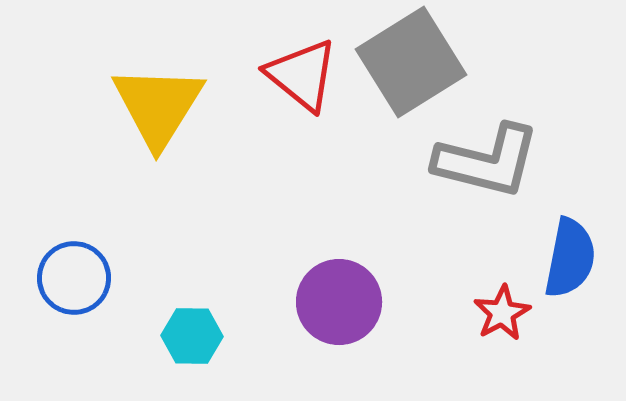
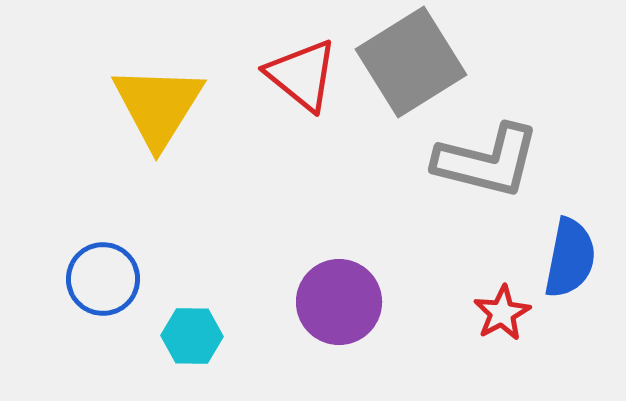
blue circle: moved 29 px right, 1 px down
